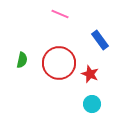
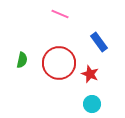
blue rectangle: moved 1 px left, 2 px down
